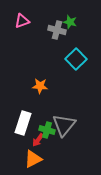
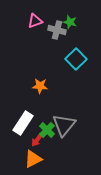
pink triangle: moved 13 px right
white rectangle: rotated 15 degrees clockwise
green cross: rotated 28 degrees clockwise
red arrow: moved 1 px left
